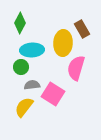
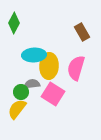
green diamond: moved 6 px left
brown rectangle: moved 3 px down
yellow ellipse: moved 14 px left, 23 px down
cyan ellipse: moved 2 px right, 5 px down
green circle: moved 25 px down
gray semicircle: moved 1 px up
yellow semicircle: moved 7 px left, 2 px down
